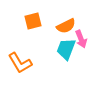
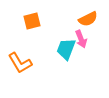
orange square: moved 1 px left
orange semicircle: moved 22 px right, 7 px up
